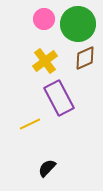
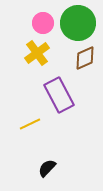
pink circle: moved 1 px left, 4 px down
green circle: moved 1 px up
yellow cross: moved 8 px left, 8 px up
purple rectangle: moved 3 px up
